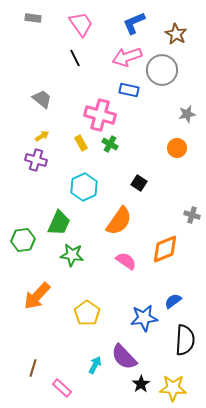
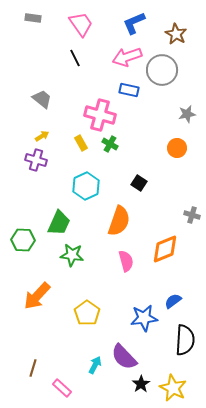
cyan hexagon: moved 2 px right, 1 px up
orange semicircle: rotated 16 degrees counterclockwise
green hexagon: rotated 10 degrees clockwise
pink semicircle: rotated 40 degrees clockwise
yellow star: rotated 24 degrees clockwise
